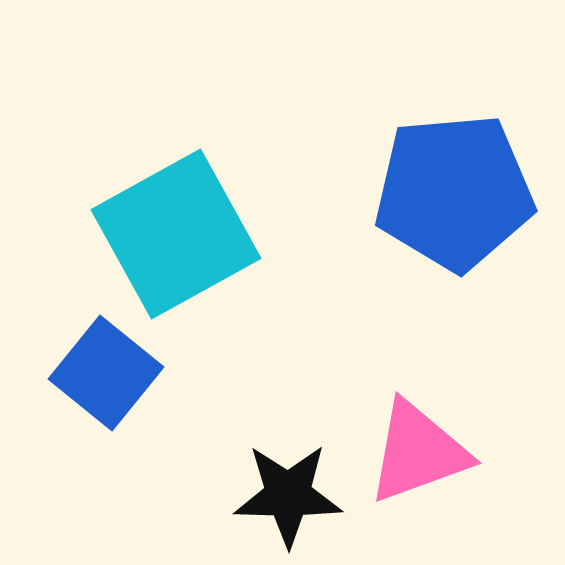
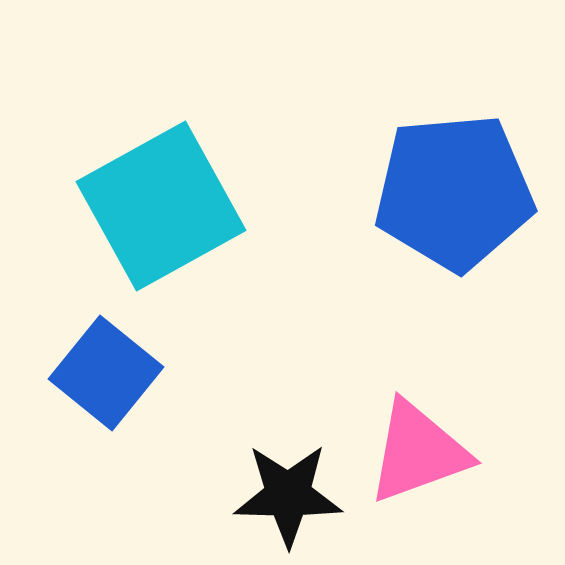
cyan square: moved 15 px left, 28 px up
